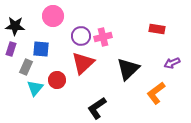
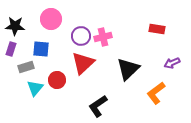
pink circle: moved 2 px left, 3 px down
gray rectangle: rotated 49 degrees clockwise
black L-shape: moved 1 px right, 2 px up
